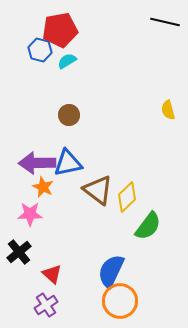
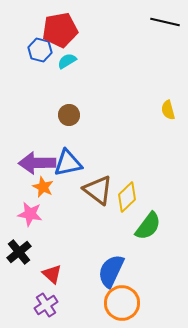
pink star: rotated 10 degrees clockwise
orange circle: moved 2 px right, 2 px down
